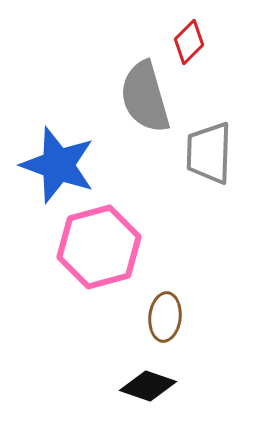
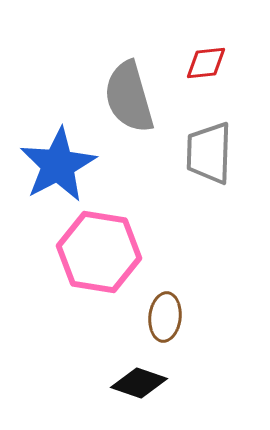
red diamond: moved 17 px right, 21 px down; rotated 39 degrees clockwise
gray semicircle: moved 16 px left
blue star: rotated 24 degrees clockwise
pink hexagon: moved 5 px down; rotated 24 degrees clockwise
black diamond: moved 9 px left, 3 px up
